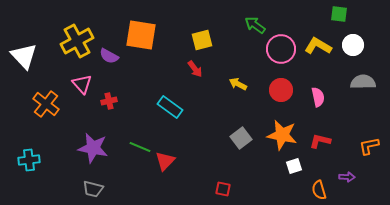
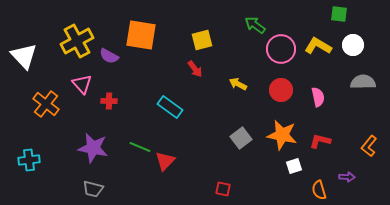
red cross: rotated 14 degrees clockwise
orange L-shape: rotated 40 degrees counterclockwise
